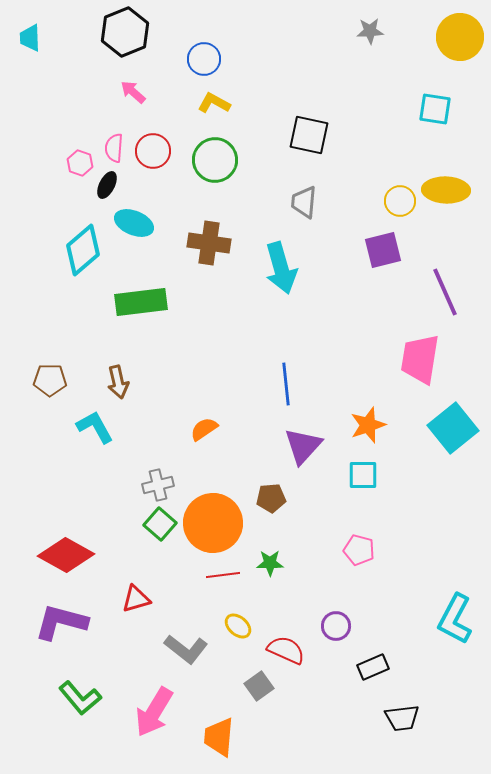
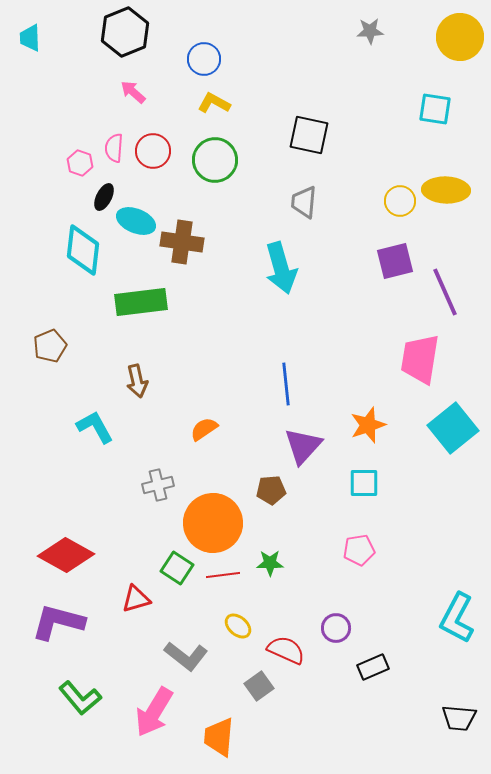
black ellipse at (107, 185): moved 3 px left, 12 px down
cyan ellipse at (134, 223): moved 2 px right, 2 px up
brown cross at (209, 243): moved 27 px left, 1 px up
cyan diamond at (83, 250): rotated 42 degrees counterclockwise
purple square at (383, 250): moved 12 px right, 11 px down
brown pentagon at (50, 380): moved 34 px up; rotated 24 degrees counterclockwise
brown arrow at (118, 382): moved 19 px right, 1 px up
cyan square at (363, 475): moved 1 px right, 8 px down
brown pentagon at (271, 498): moved 8 px up
green square at (160, 524): moved 17 px right, 44 px down; rotated 8 degrees counterclockwise
pink pentagon at (359, 550): rotated 24 degrees counterclockwise
cyan L-shape at (455, 619): moved 2 px right, 1 px up
purple L-shape at (61, 622): moved 3 px left
purple circle at (336, 626): moved 2 px down
gray L-shape at (186, 649): moved 7 px down
black trapezoid at (402, 718): moved 57 px right; rotated 12 degrees clockwise
